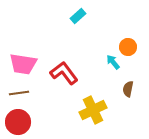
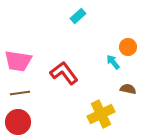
pink trapezoid: moved 5 px left, 3 px up
brown semicircle: rotated 91 degrees clockwise
brown line: moved 1 px right
yellow cross: moved 8 px right, 4 px down
